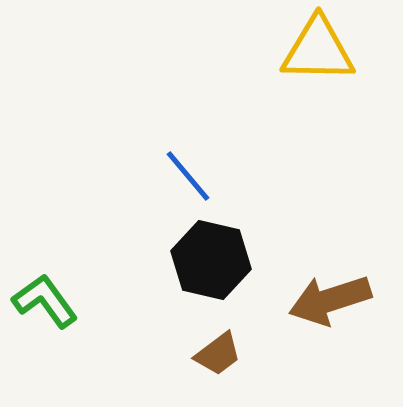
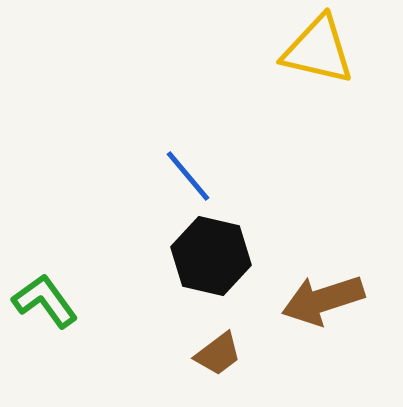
yellow triangle: rotated 12 degrees clockwise
black hexagon: moved 4 px up
brown arrow: moved 7 px left
